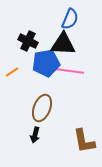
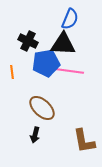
orange line: rotated 64 degrees counterclockwise
brown ellipse: rotated 68 degrees counterclockwise
